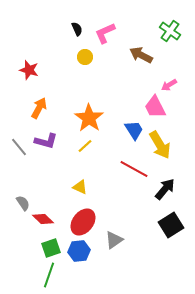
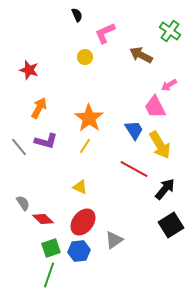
black semicircle: moved 14 px up
yellow line: rotated 14 degrees counterclockwise
